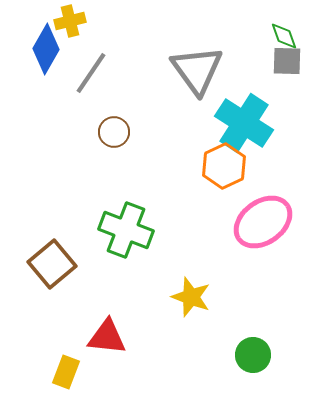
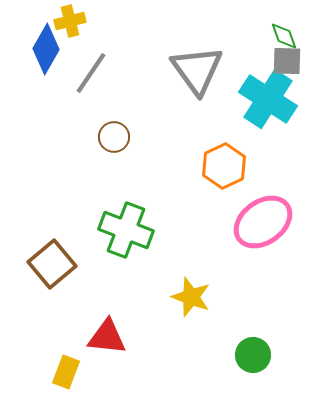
cyan cross: moved 24 px right, 24 px up
brown circle: moved 5 px down
